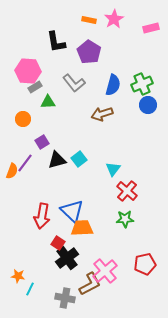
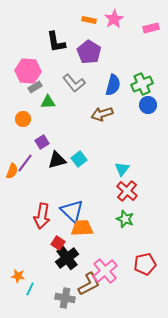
cyan triangle: moved 9 px right
green star: rotated 24 degrees clockwise
brown L-shape: moved 1 px left
